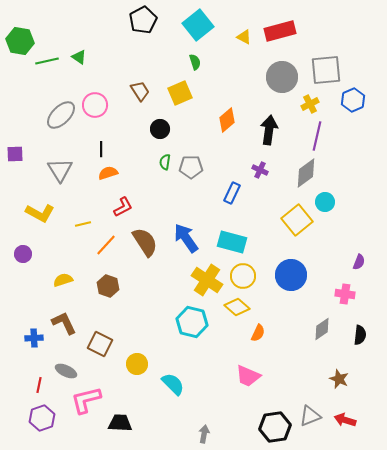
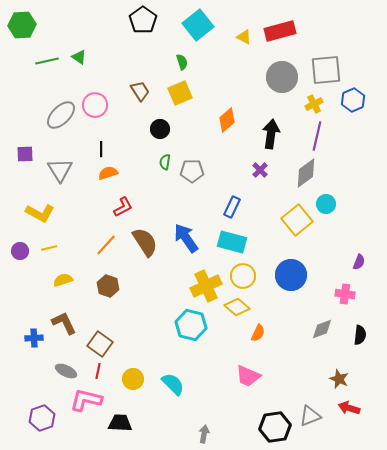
black pentagon at (143, 20): rotated 8 degrees counterclockwise
green hexagon at (20, 41): moved 2 px right, 16 px up; rotated 12 degrees counterclockwise
green semicircle at (195, 62): moved 13 px left
yellow cross at (310, 104): moved 4 px right
black arrow at (269, 130): moved 2 px right, 4 px down
purple square at (15, 154): moved 10 px right
gray pentagon at (191, 167): moved 1 px right, 4 px down
purple cross at (260, 170): rotated 21 degrees clockwise
blue rectangle at (232, 193): moved 14 px down
cyan circle at (325, 202): moved 1 px right, 2 px down
yellow line at (83, 224): moved 34 px left, 24 px down
purple circle at (23, 254): moved 3 px left, 3 px up
yellow cross at (207, 280): moved 1 px left, 6 px down; rotated 32 degrees clockwise
cyan hexagon at (192, 322): moved 1 px left, 3 px down
gray diamond at (322, 329): rotated 15 degrees clockwise
brown square at (100, 344): rotated 10 degrees clockwise
yellow circle at (137, 364): moved 4 px left, 15 px down
red line at (39, 385): moved 59 px right, 14 px up
pink L-shape at (86, 400): rotated 28 degrees clockwise
red arrow at (345, 420): moved 4 px right, 12 px up
